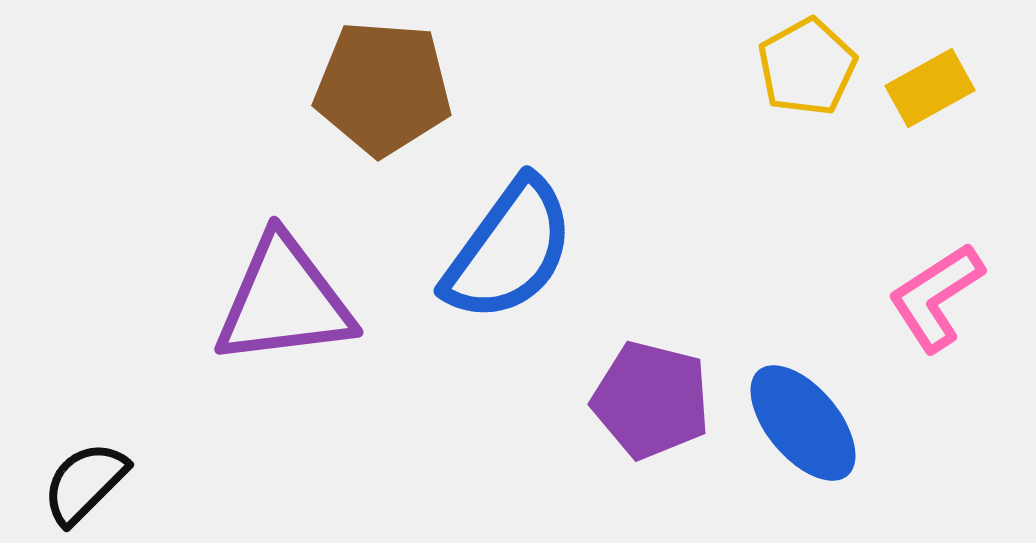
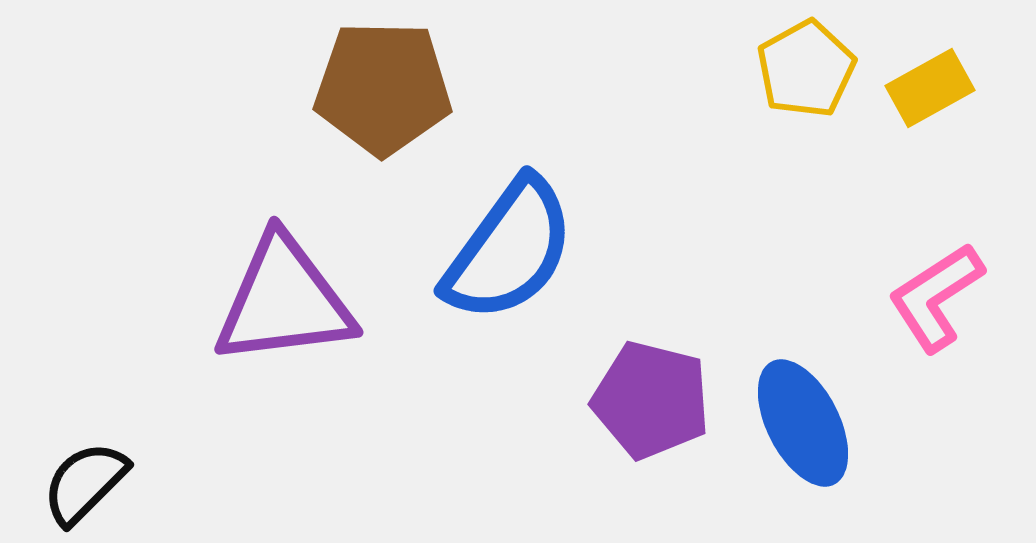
yellow pentagon: moved 1 px left, 2 px down
brown pentagon: rotated 3 degrees counterclockwise
blue ellipse: rotated 13 degrees clockwise
